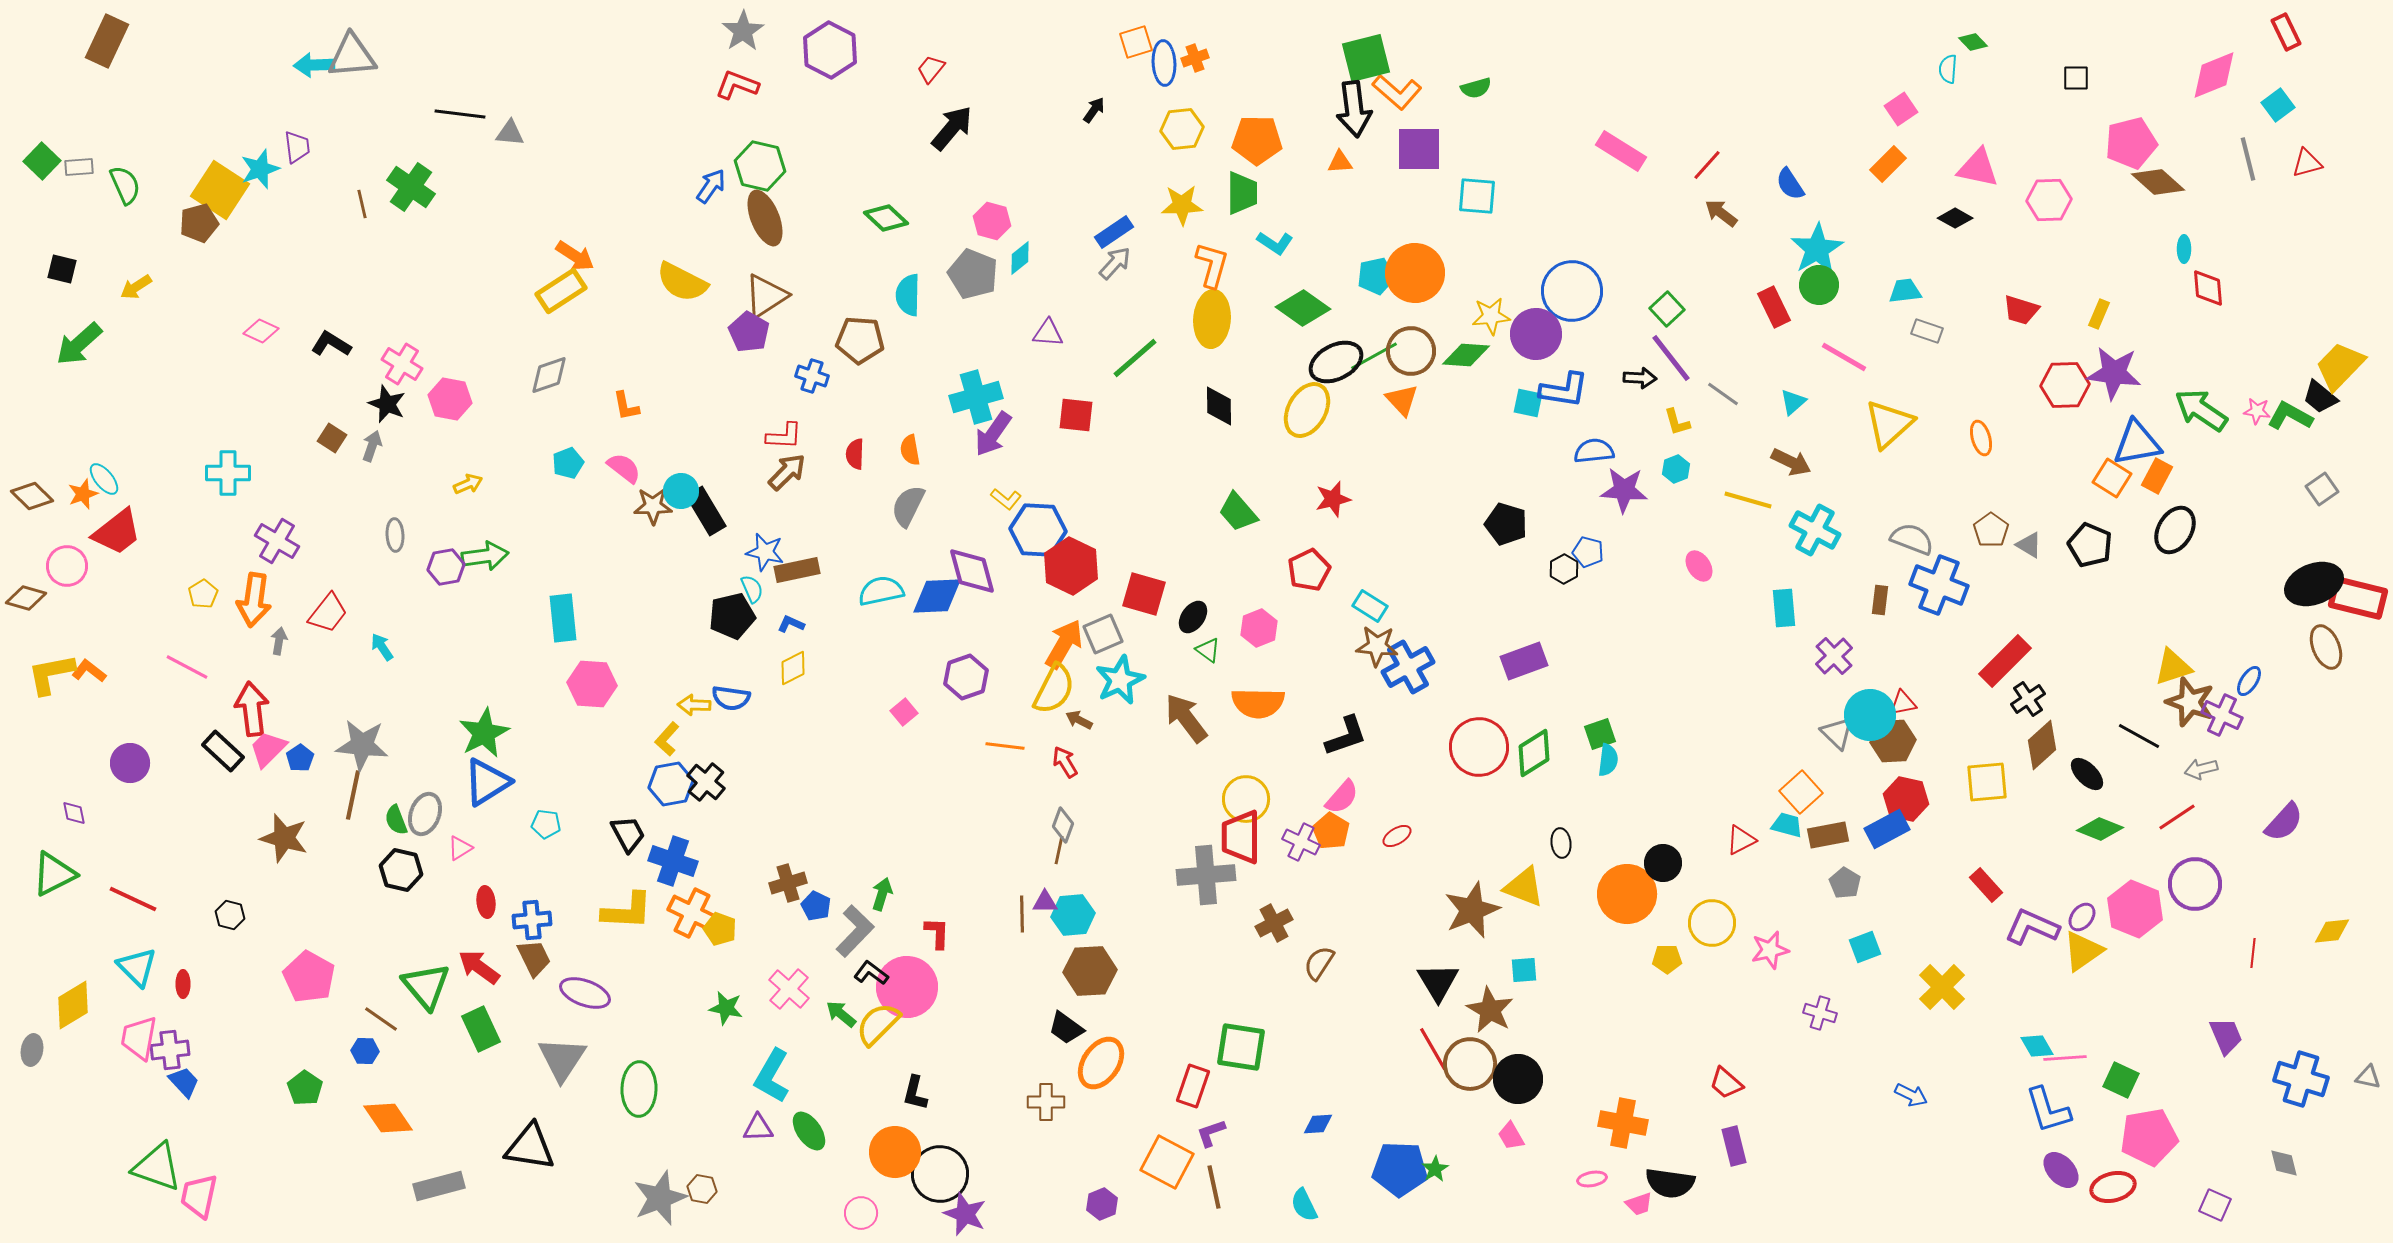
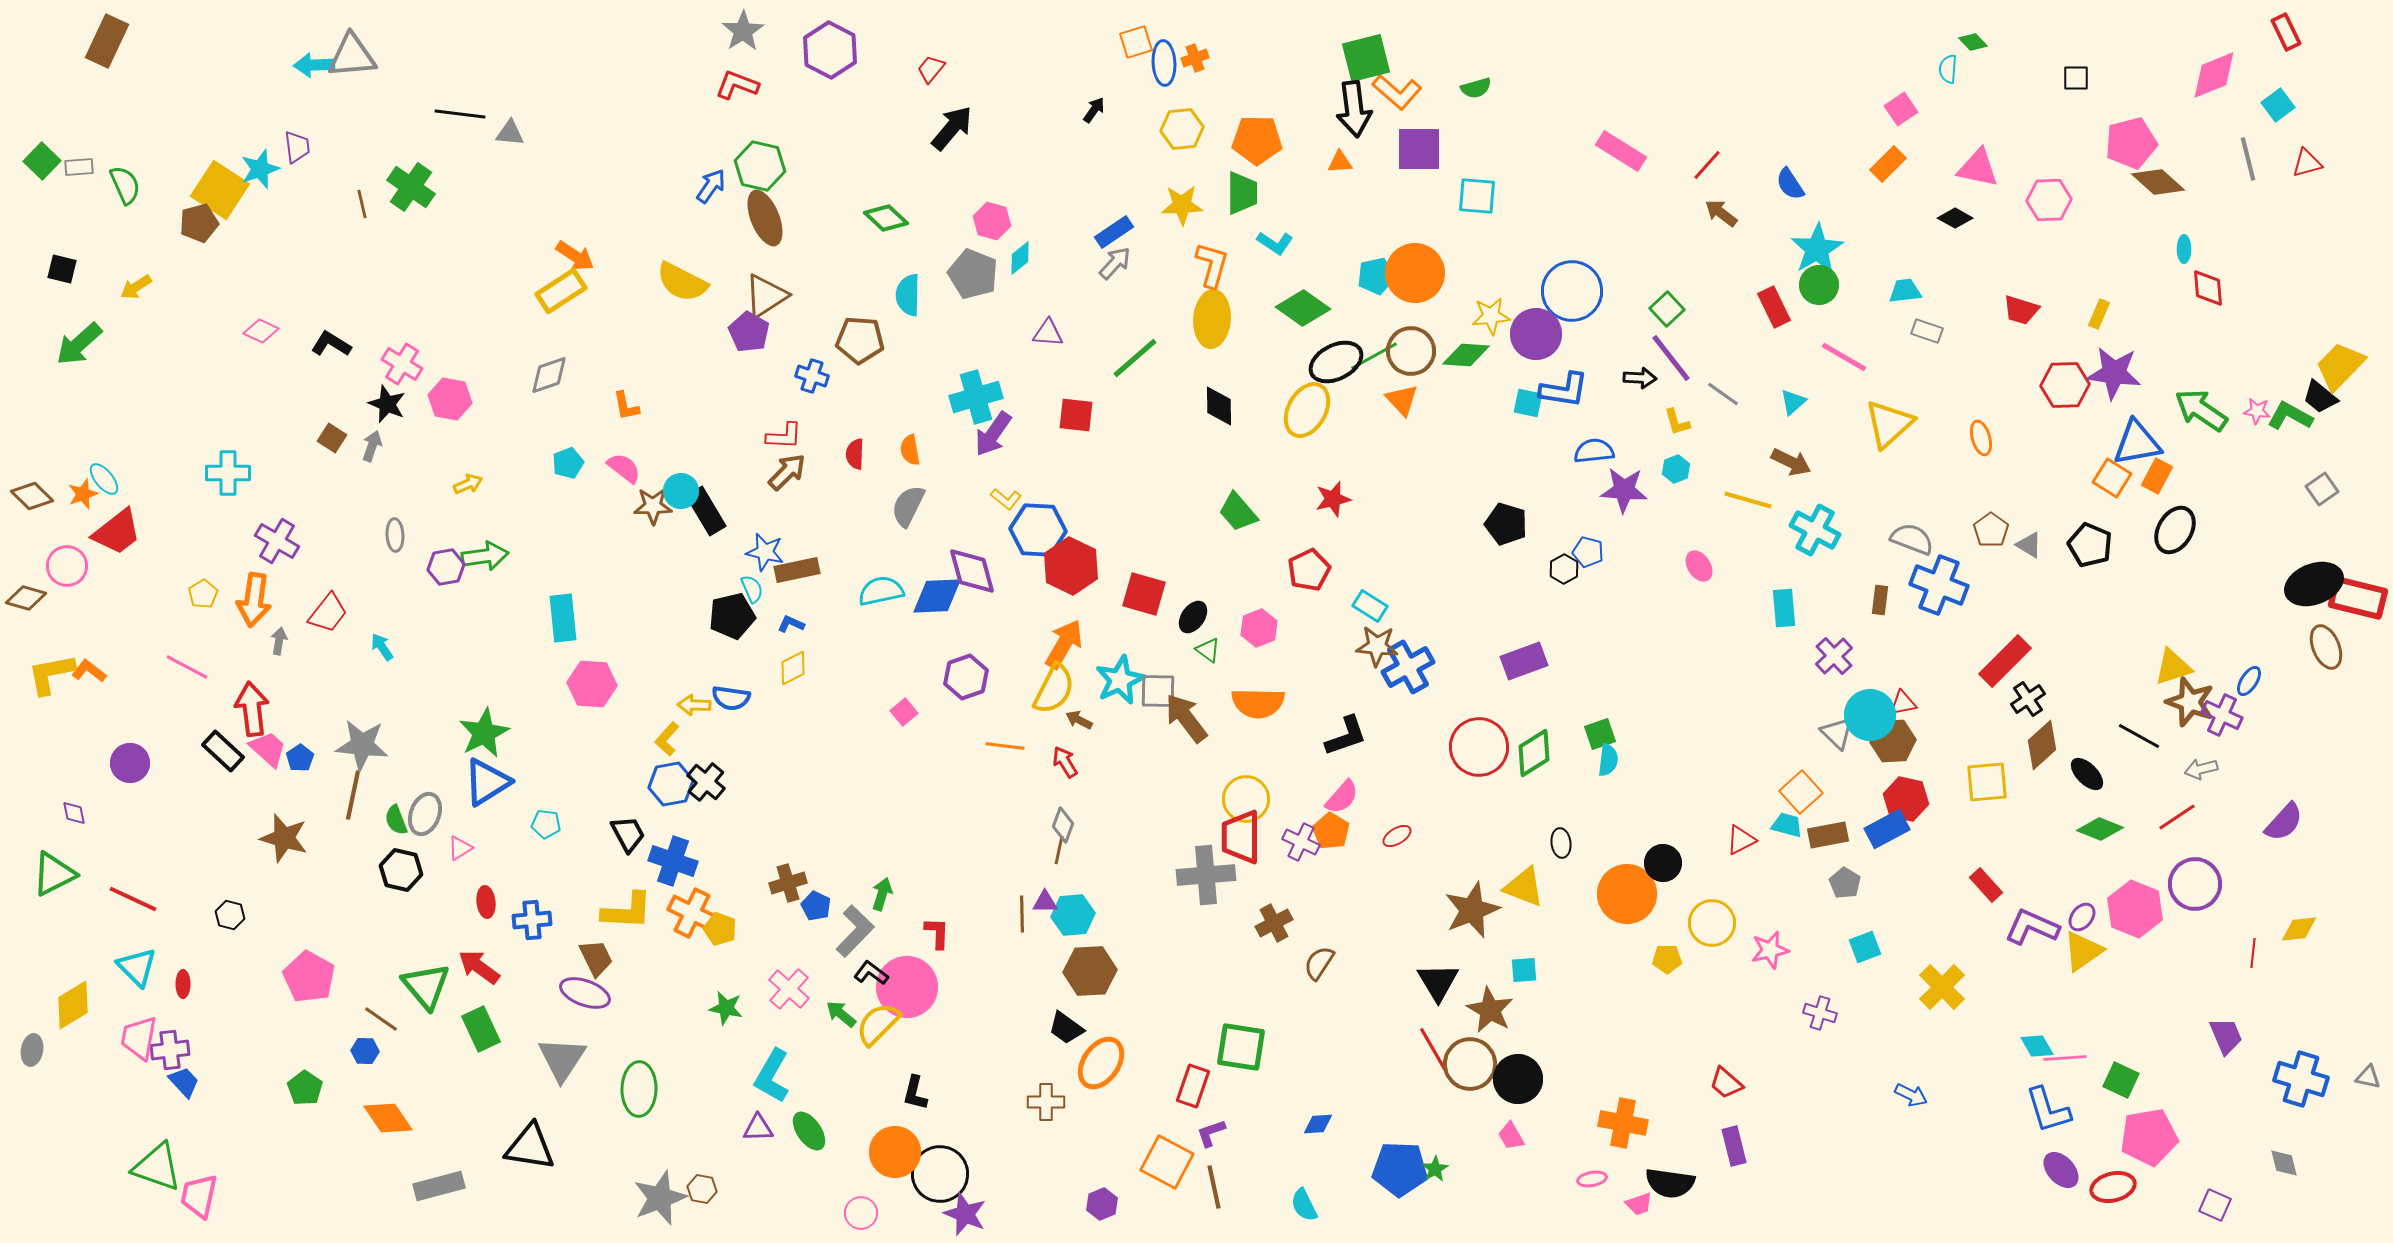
gray square at (1103, 634): moved 55 px right, 57 px down; rotated 24 degrees clockwise
pink trapezoid at (268, 749): rotated 87 degrees clockwise
yellow diamond at (2332, 931): moved 33 px left, 2 px up
brown trapezoid at (534, 958): moved 62 px right
